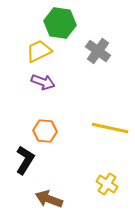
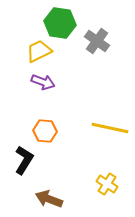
gray cross: moved 1 px left, 10 px up
black L-shape: moved 1 px left
